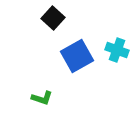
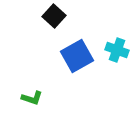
black square: moved 1 px right, 2 px up
green L-shape: moved 10 px left
